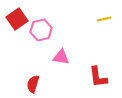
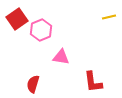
yellow line: moved 5 px right, 2 px up
pink hexagon: rotated 10 degrees counterclockwise
red L-shape: moved 5 px left, 5 px down
